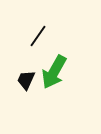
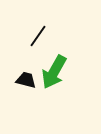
black trapezoid: rotated 80 degrees clockwise
